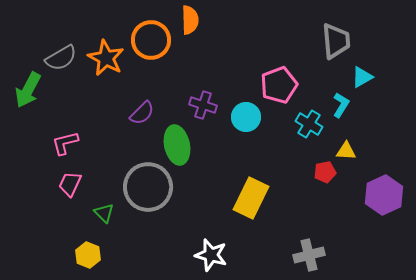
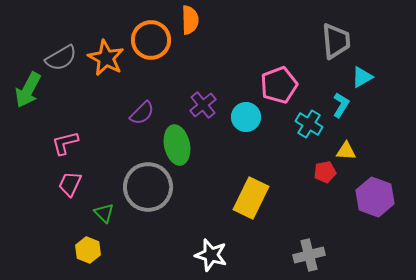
purple cross: rotated 32 degrees clockwise
purple hexagon: moved 9 px left, 2 px down; rotated 15 degrees counterclockwise
yellow hexagon: moved 5 px up
